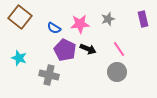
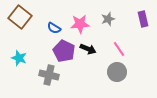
purple pentagon: moved 1 px left, 1 px down
